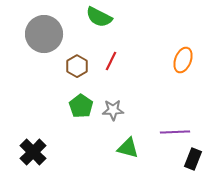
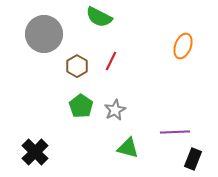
orange ellipse: moved 14 px up
gray star: moved 2 px right; rotated 25 degrees counterclockwise
black cross: moved 2 px right
